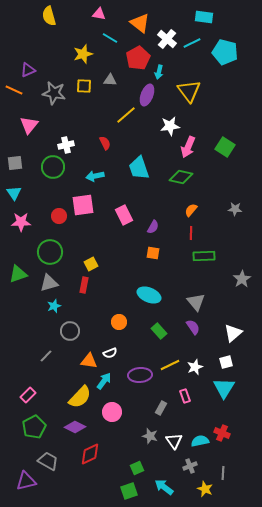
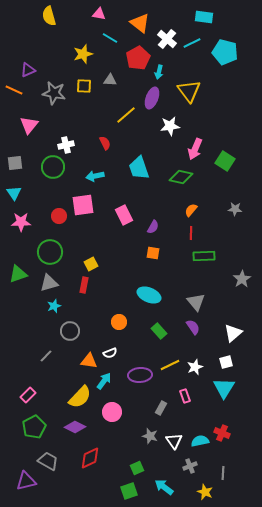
purple ellipse at (147, 95): moved 5 px right, 3 px down
pink arrow at (188, 147): moved 7 px right, 2 px down
green square at (225, 147): moved 14 px down
red diamond at (90, 454): moved 4 px down
yellow star at (205, 489): moved 3 px down
